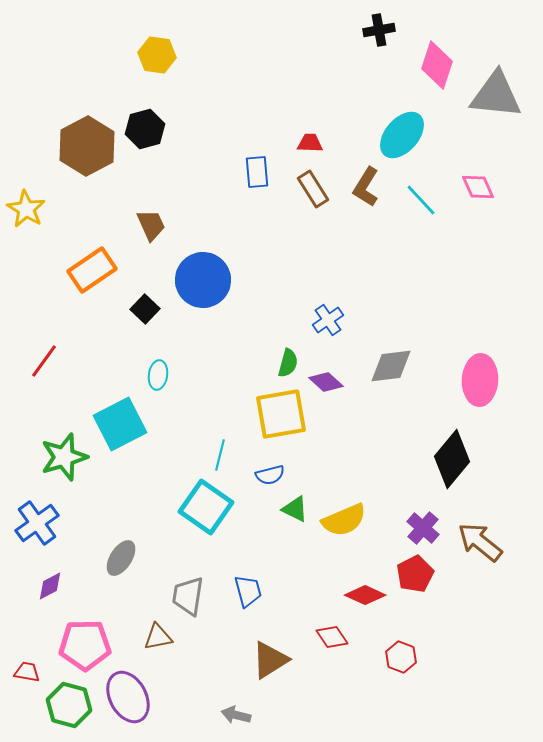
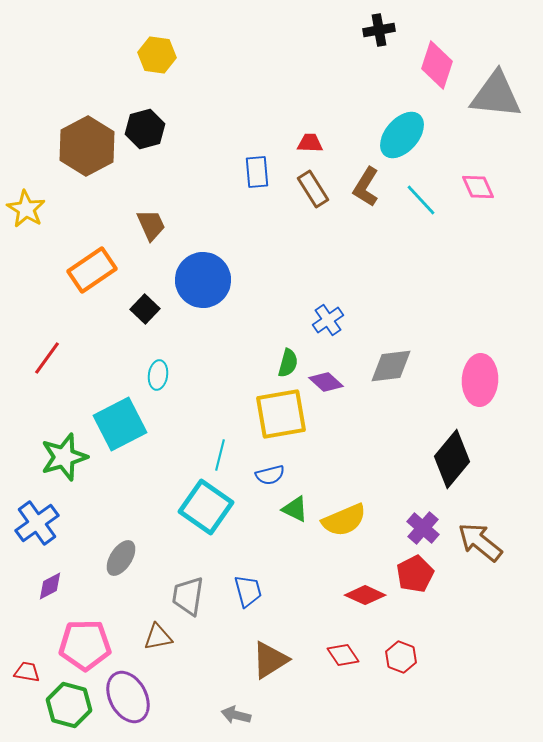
red line at (44, 361): moved 3 px right, 3 px up
red diamond at (332, 637): moved 11 px right, 18 px down
